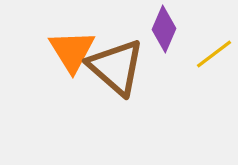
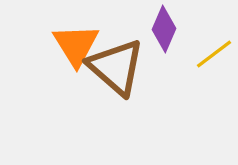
orange triangle: moved 4 px right, 6 px up
